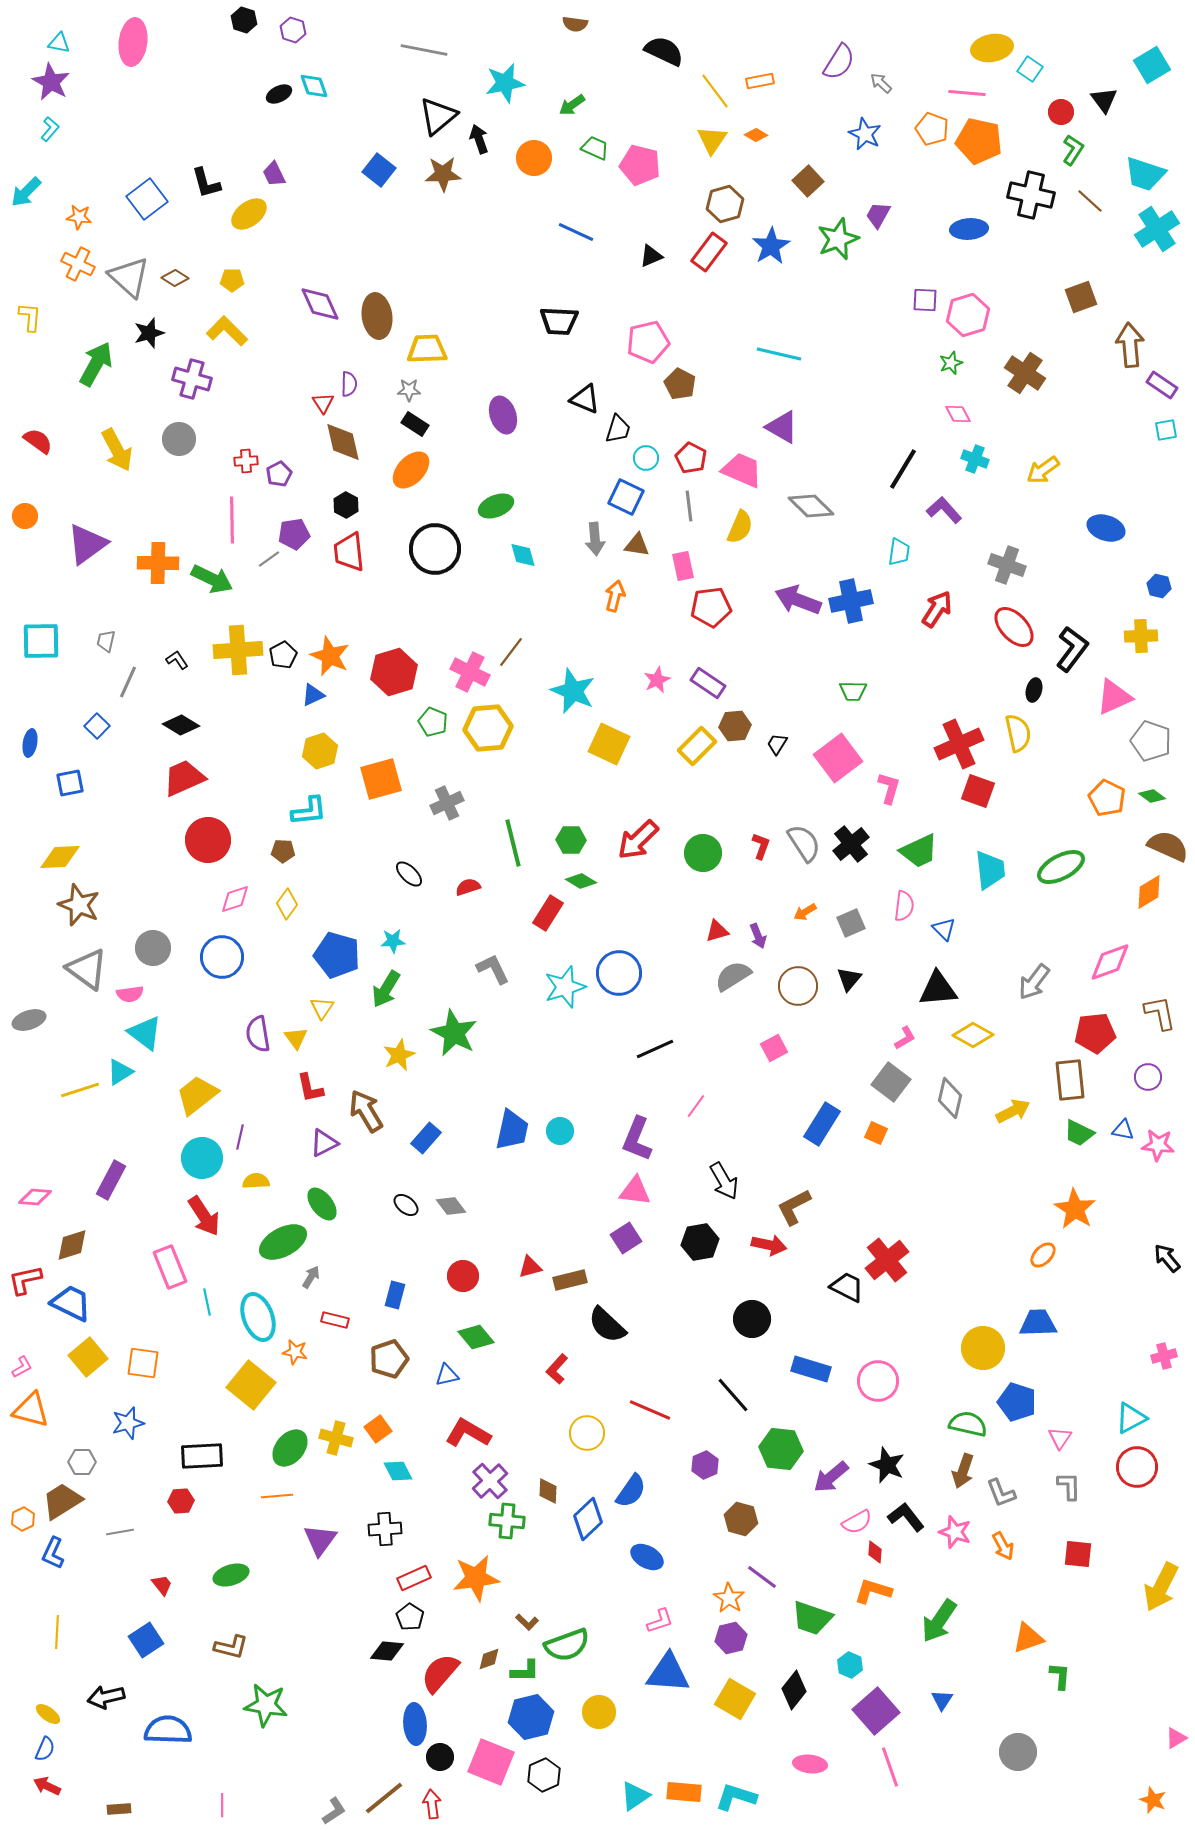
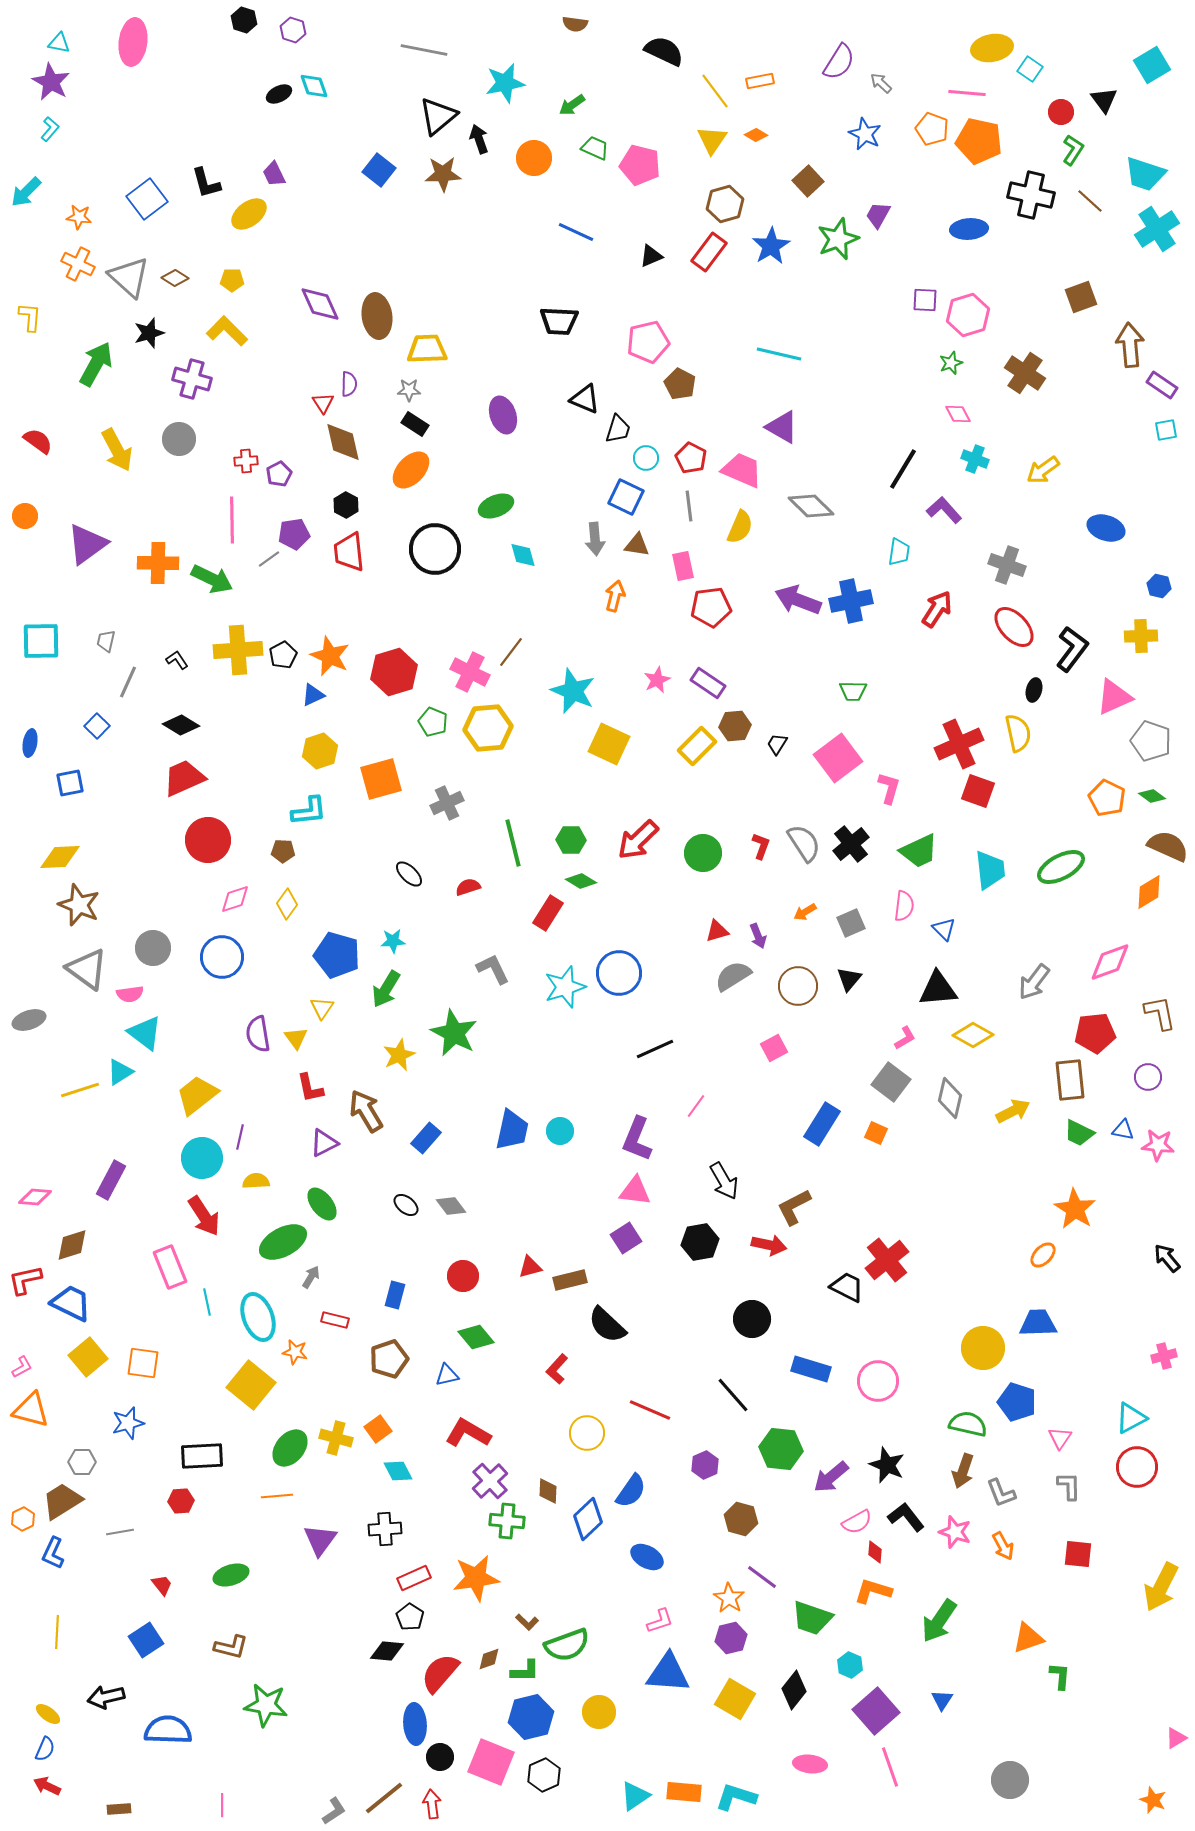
gray circle at (1018, 1752): moved 8 px left, 28 px down
